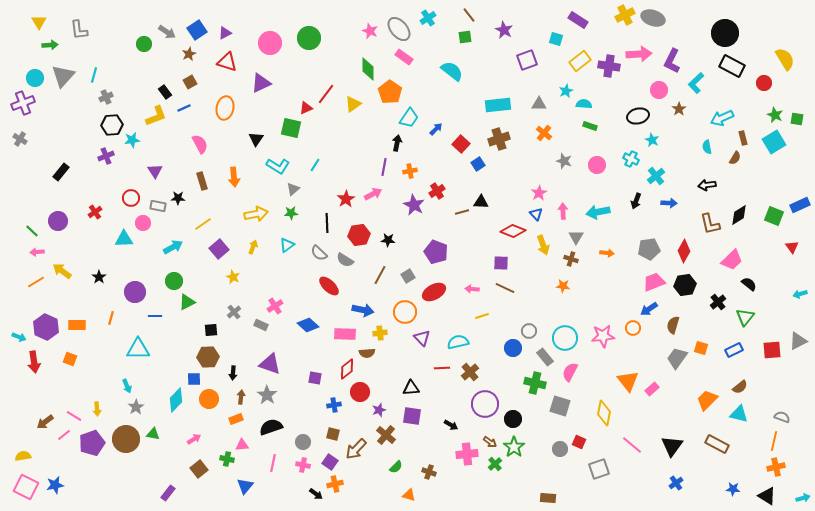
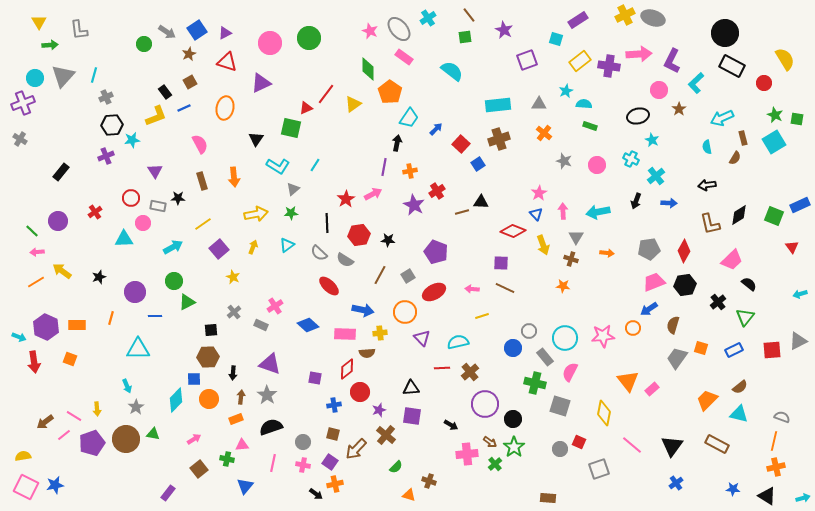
purple rectangle at (578, 20): rotated 66 degrees counterclockwise
black star at (99, 277): rotated 16 degrees clockwise
brown cross at (429, 472): moved 9 px down
